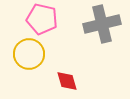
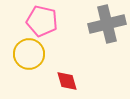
pink pentagon: moved 2 px down
gray cross: moved 5 px right
